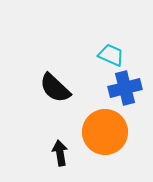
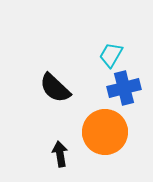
cyan trapezoid: rotated 84 degrees counterclockwise
blue cross: moved 1 px left
black arrow: moved 1 px down
